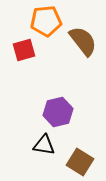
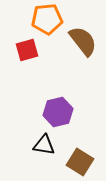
orange pentagon: moved 1 px right, 2 px up
red square: moved 3 px right
